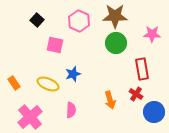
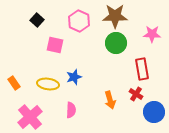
blue star: moved 1 px right, 3 px down
yellow ellipse: rotated 15 degrees counterclockwise
